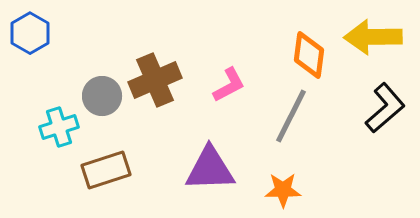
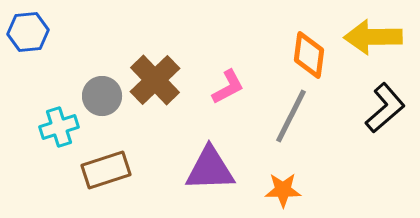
blue hexagon: moved 2 px left, 1 px up; rotated 24 degrees clockwise
brown cross: rotated 21 degrees counterclockwise
pink L-shape: moved 1 px left, 2 px down
